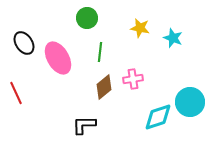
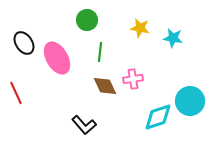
green circle: moved 2 px down
cyan star: rotated 12 degrees counterclockwise
pink ellipse: moved 1 px left
brown diamond: moved 1 px right, 1 px up; rotated 75 degrees counterclockwise
cyan circle: moved 1 px up
black L-shape: rotated 130 degrees counterclockwise
